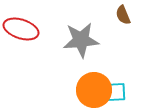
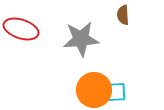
brown semicircle: rotated 18 degrees clockwise
gray star: moved 1 px up
